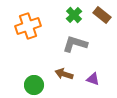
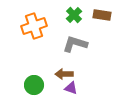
brown rectangle: rotated 30 degrees counterclockwise
orange cross: moved 6 px right
brown arrow: rotated 18 degrees counterclockwise
purple triangle: moved 22 px left, 9 px down
